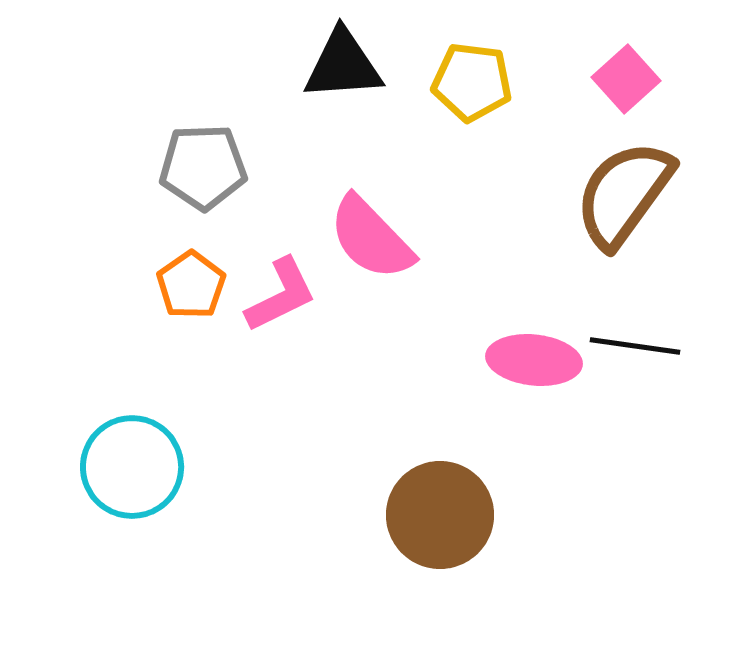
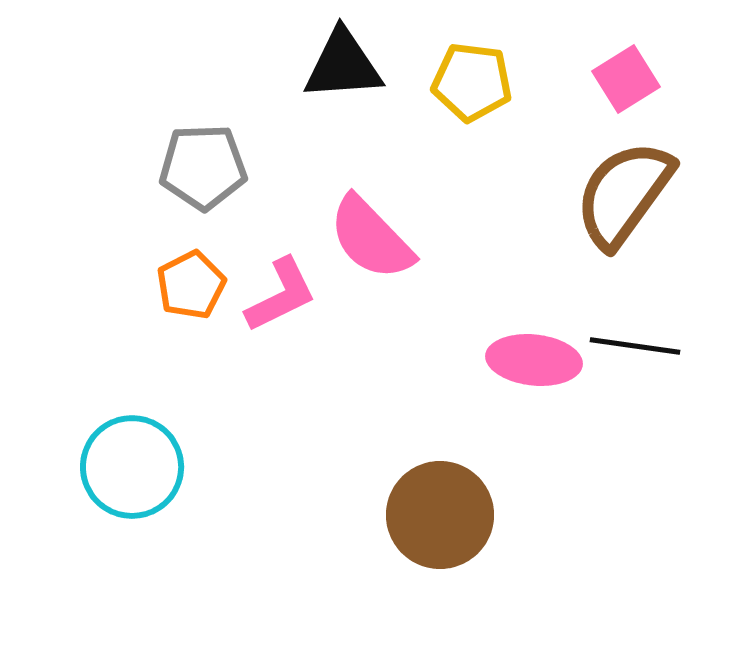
pink square: rotated 10 degrees clockwise
orange pentagon: rotated 8 degrees clockwise
